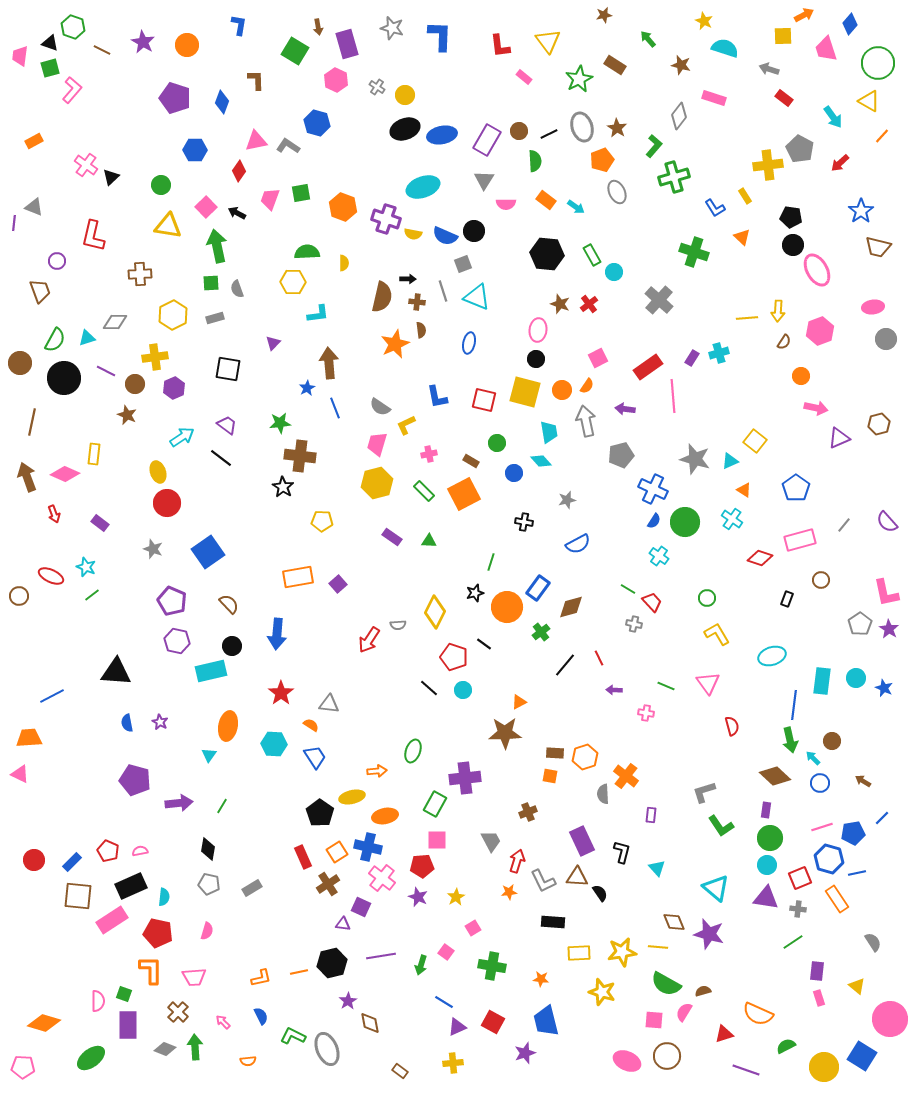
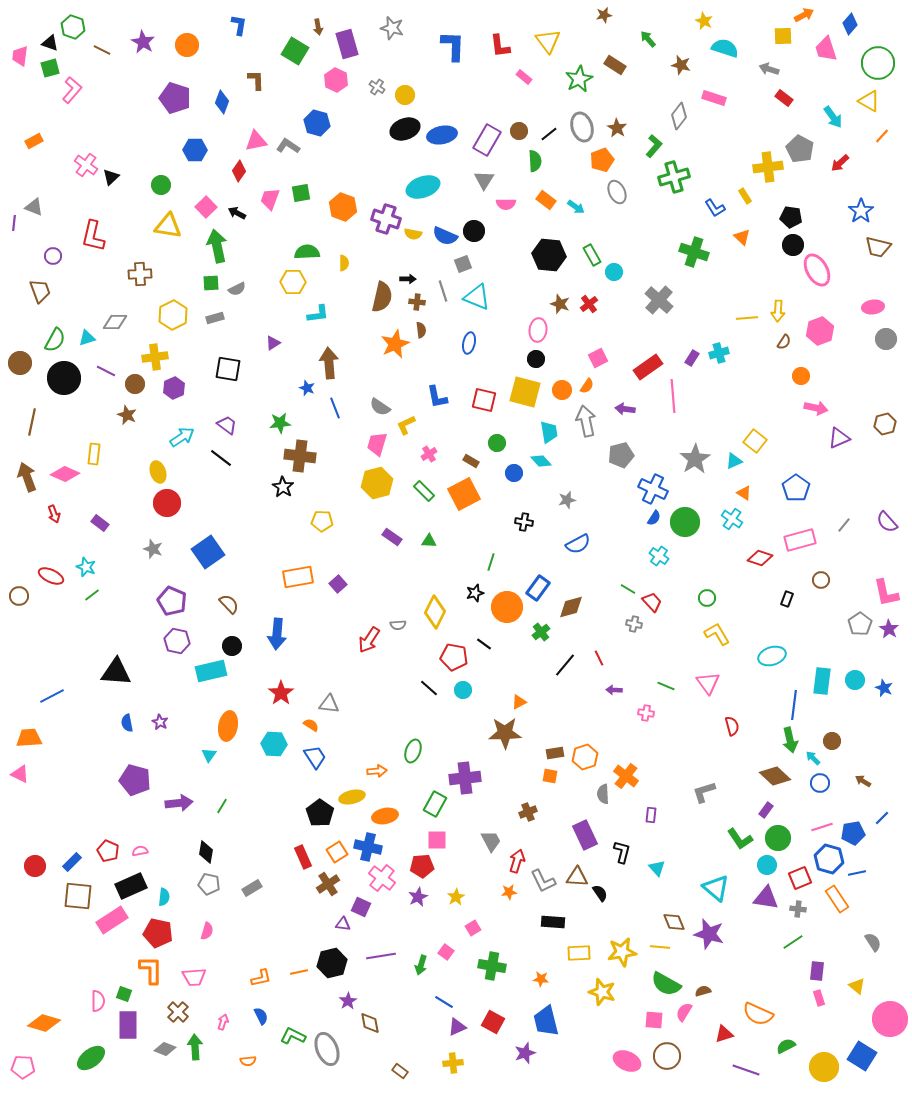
blue L-shape at (440, 36): moved 13 px right, 10 px down
black line at (549, 134): rotated 12 degrees counterclockwise
yellow cross at (768, 165): moved 2 px down
black hexagon at (547, 254): moved 2 px right, 1 px down
purple circle at (57, 261): moved 4 px left, 5 px up
gray semicircle at (237, 289): rotated 96 degrees counterclockwise
purple triangle at (273, 343): rotated 14 degrees clockwise
blue star at (307, 388): rotated 21 degrees counterclockwise
brown hexagon at (879, 424): moved 6 px right
pink cross at (429, 454): rotated 21 degrees counterclockwise
gray star at (695, 459): rotated 24 degrees clockwise
cyan triangle at (730, 461): moved 4 px right
orange triangle at (744, 490): moved 3 px down
blue semicircle at (654, 521): moved 3 px up
red pentagon at (454, 657): rotated 8 degrees counterclockwise
cyan circle at (856, 678): moved 1 px left, 2 px down
brown rectangle at (555, 753): rotated 12 degrees counterclockwise
purple rectangle at (766, 810): rotated 28 degrees clockwise
green L-shape at (721, 826): moved 19 px right, 13 px down
green circle at (770, 838): moved 8 px right
purple rectangle at (582, 841): moved 3 px right, 6 px up
black diamond at (208, 849): moved 2 px left, 3 px down
red circle at (34, 860): moved 1 px right, 6 px down
purple star at (418, 897): rotated 24 degrees clockwise
yellow line at (658, 947): moved 2 px right
pink arrow at (223, 1022): rotated 63 degrees clockwise
